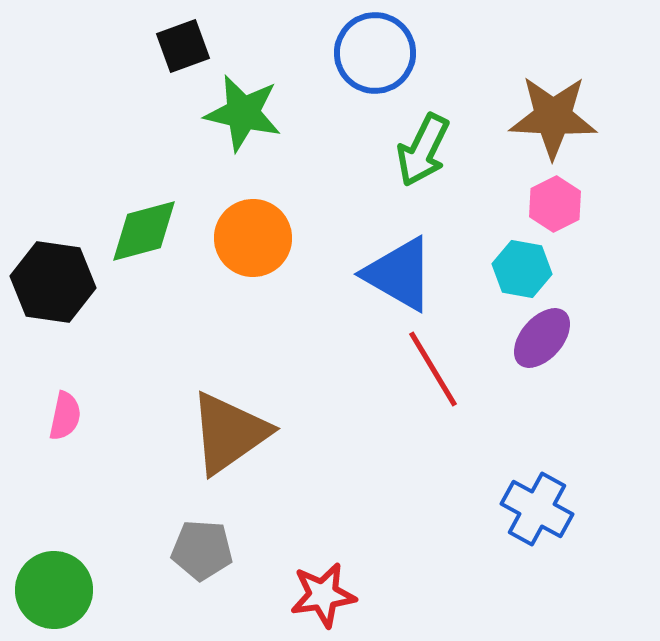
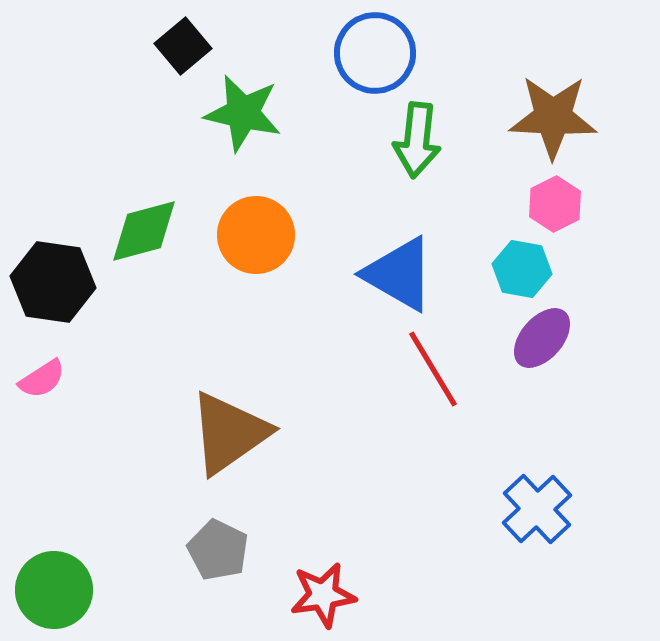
black square: rotated 20 degrees counterclockwise
green arrow: moved 6 px left, 10 px up; rotated 20 degrees counterclockwise
orange circle: moved 3 px right, 3 px up
pink semicircle: moved 23 px left, 37 px up; rotated 45 degrees clockwise
blue cross: rotated 18 degrees clockwise
gray pentagon: moved 16 px right; rotated 22 degrees clockwise
